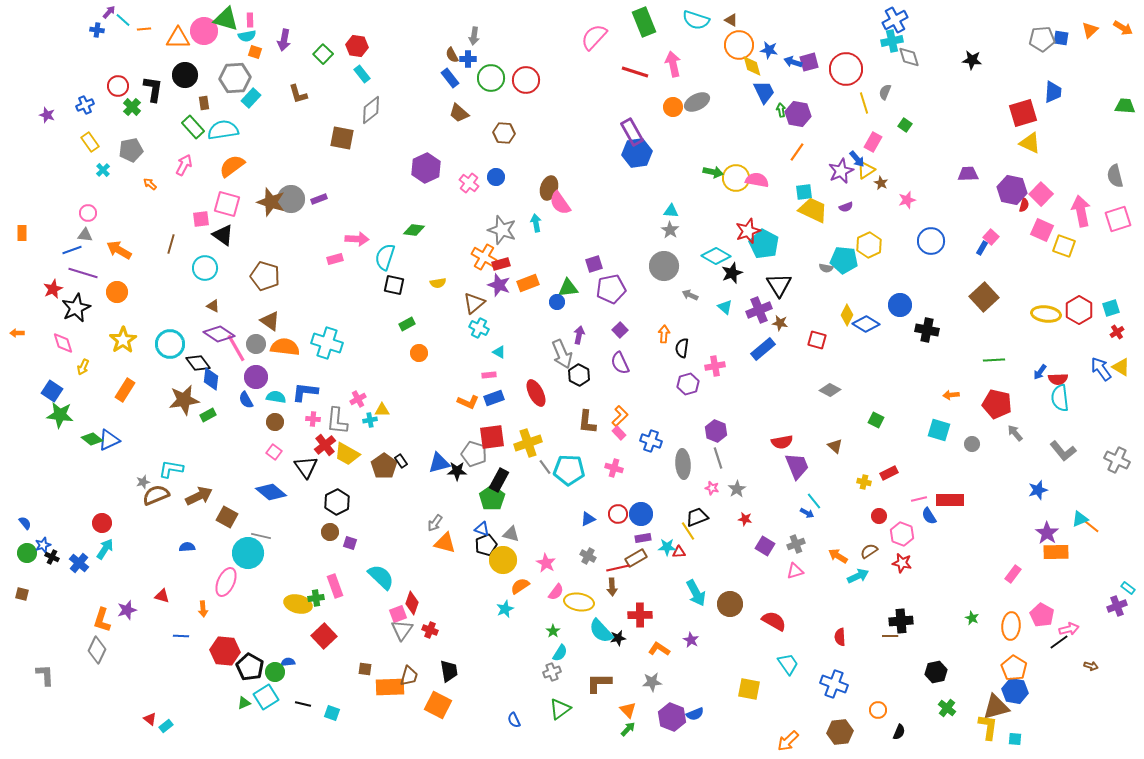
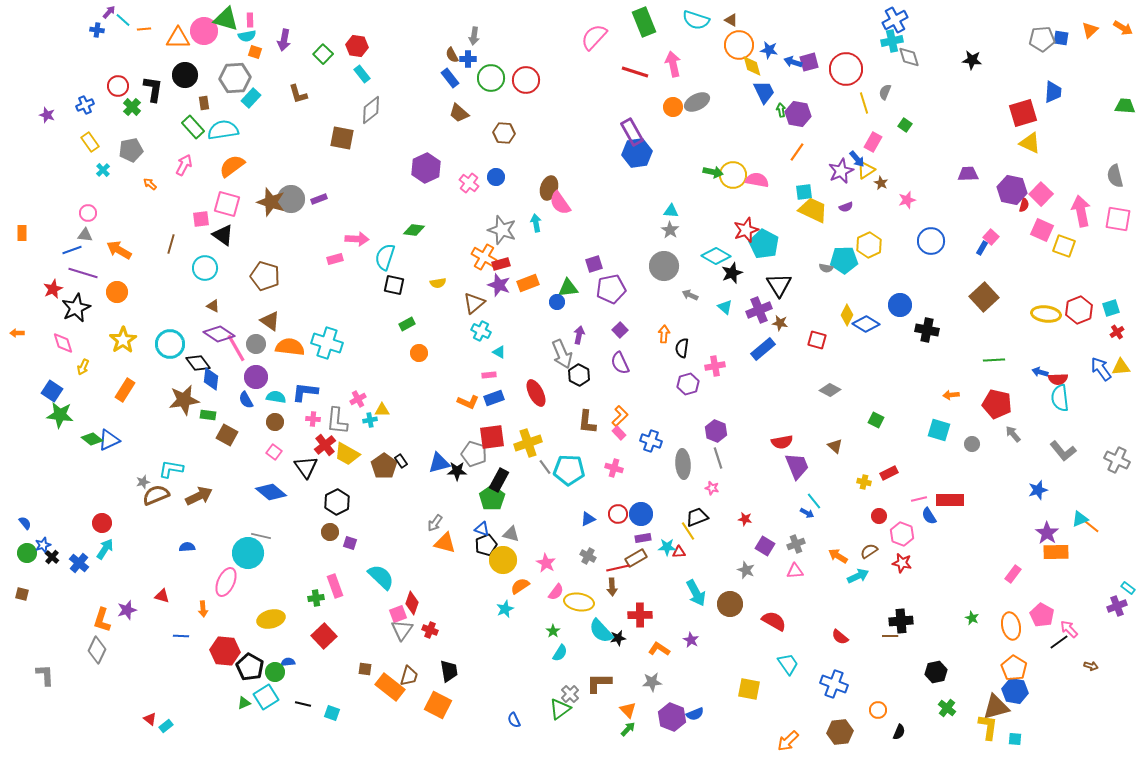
yellow circle at (736, 178): moved 3 px left, 3 px up
pink square at (1118, 219): rotated 28 degrees clockwise
red star at (748, 231): moved 2 px left, 1 px up
cyan pentagon at (844, 260): rotated 8 degrees counterclockwise
red hexagon at (1079, 310): rotated 8 degrees clockwise
cyan cross at (479, 328): moved 2 px right, 3 px down
orange semicircle at (285, 347): moved 5 px right
yellow triangle at (1121, 367): rotated 36 degrees counterclockwise
blue arrow at (1040, 372): rotated 70 degrees clockwise
green rectangle at (208, 415): rotated 35 degrees clockwise
gray arrow at (1015, 433): moved 2 px left, 1 px down
gray star at (737, 489): moved 9 px right, 81 px down; rotated 18 degrees counterclockwise
brown square at (227, 517): moved 82 px up
black cross at (52, 557): rotated 16 degrees clockwise
pink triangle at (795, 571): rotated 12 degrees clockwise
yellow ellipse at (298, 604): moved 27 px left, 15 px down; rotated 28 degrees counterclockwise
orange ellipse at (1011, 626): rotated 16 degrees counterclockwise
pink arrow at (1069, 629): rotated 120 degrees counterclockwise
red semicircle at (840, 637): rotated 48 degrees counterclockwise
gray cross at (552, 672): moved 18 px right, 22 px down; rotated 24 degrees counterclockwise
orange rectangle at (390, 687): rotated 40 degrees clockwise
